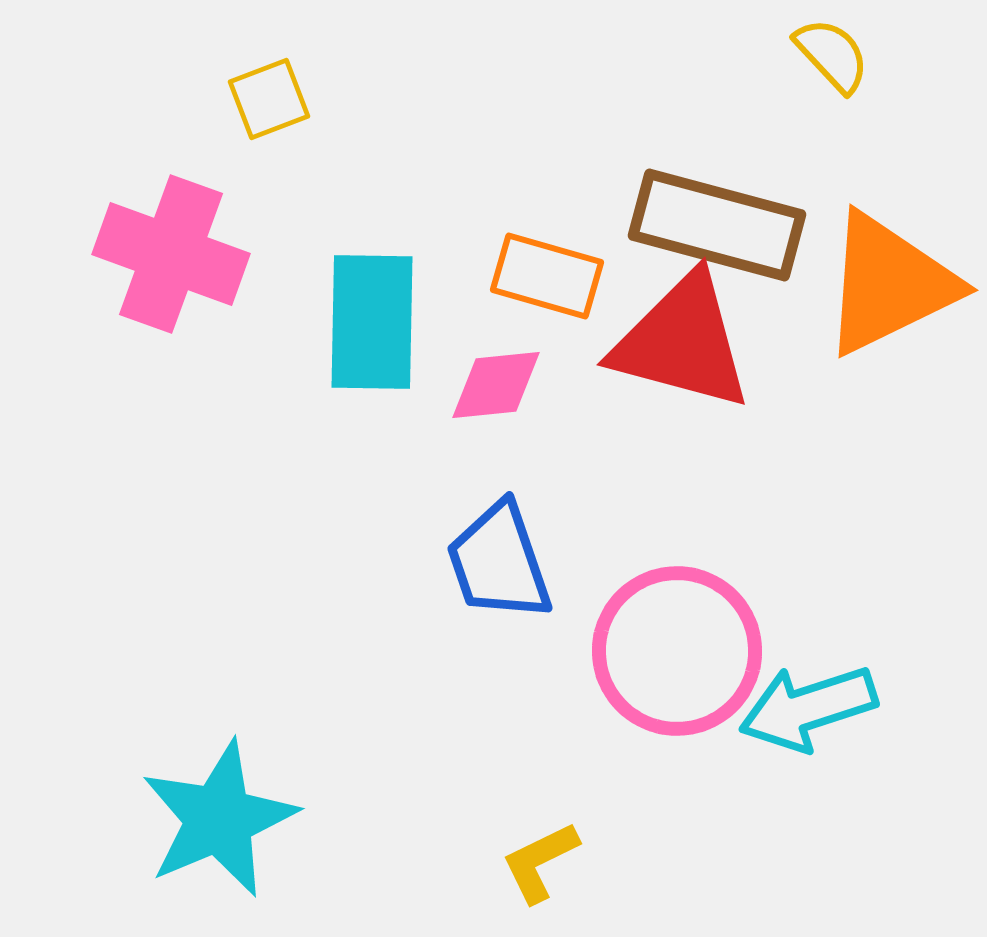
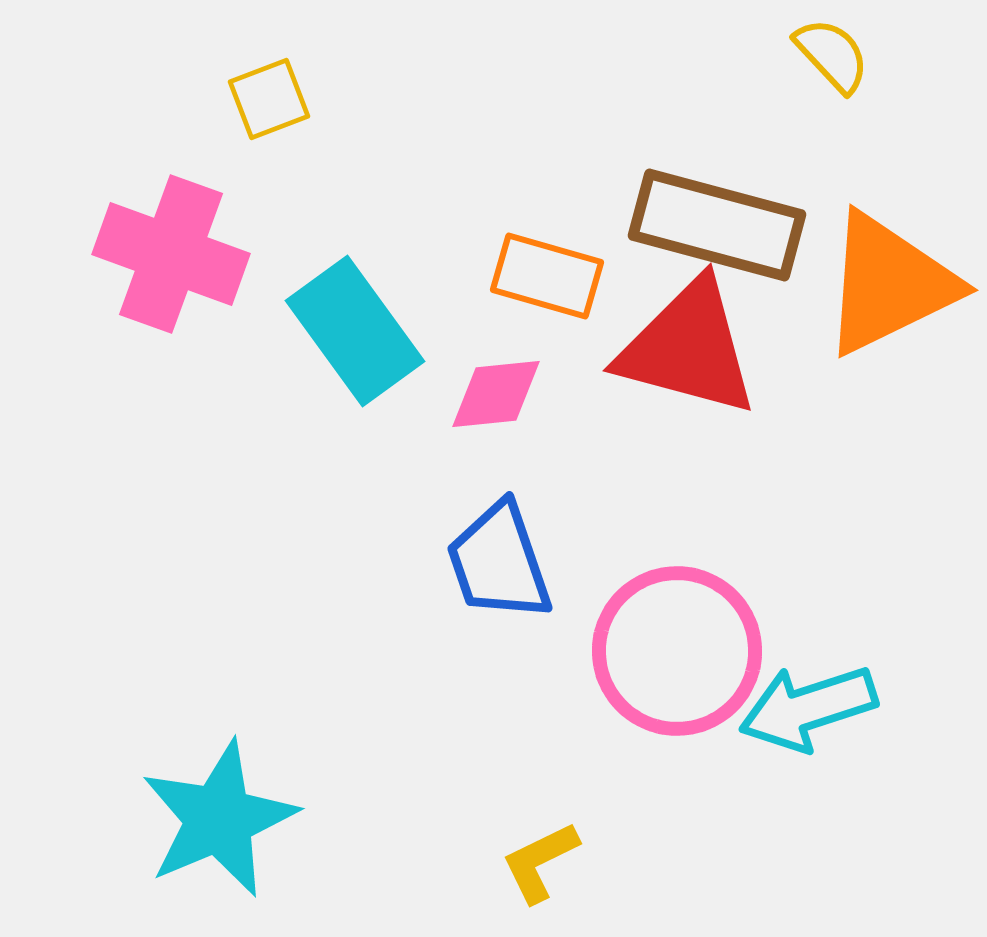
cyan rectangle: moved 17 px left, 9 px down; rotated 37 degrees counterclockwise
red triangle: moved 6 px right, 6 px down
pink diamond: moved 9 px down
